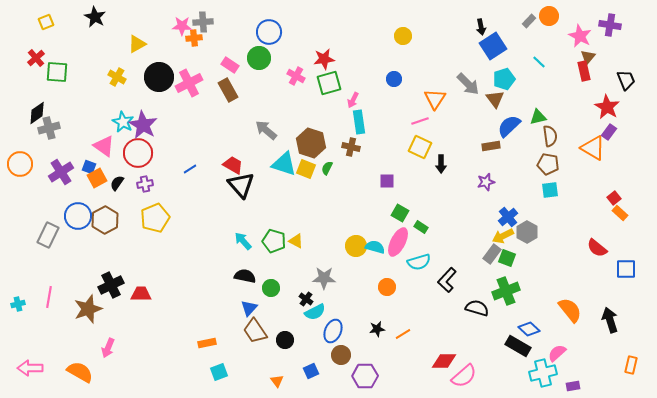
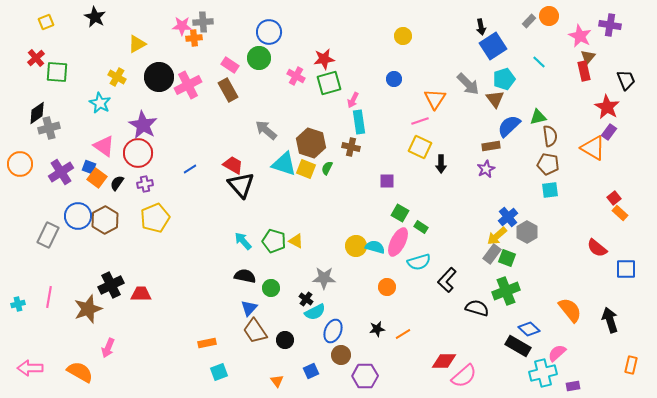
pink cross at (189, 83): moved 1 px left, 2 px down
cyan star at (123, 122): moved 23 px left, 19 px up
orange square at (97, 178): rotated 24 degrees counterclockwise
purple star at (486, 182): moved 13 px up; rotated 12 degrees counterclockwise
yellow arrow at (503, 236): moved 6 px left; rotated 15 degrees counterclockwise
